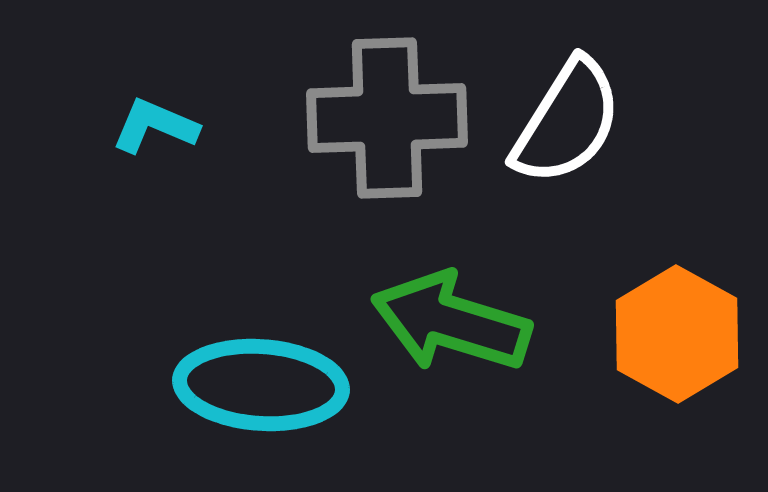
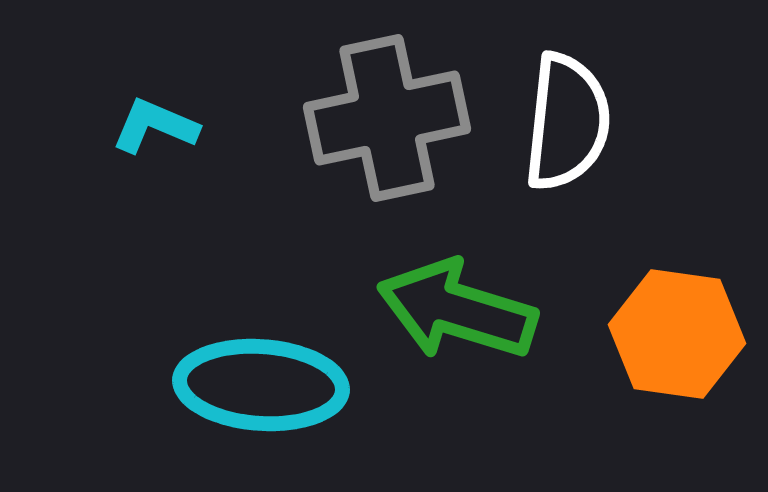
gray cross: rotated 10 degrees counterclockwise
white semicircle: rotated 26 degrees counterclockwise
green arrow: moved 6 px right, 12 px up
orange hexagon: rotated 21 degrees counterclockwise
